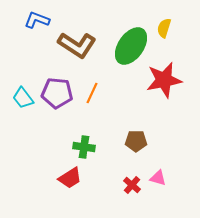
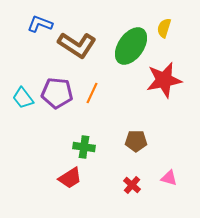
blue L-shape: moved 3 px right, 4 px down
pink triangle: moved 11 px right
